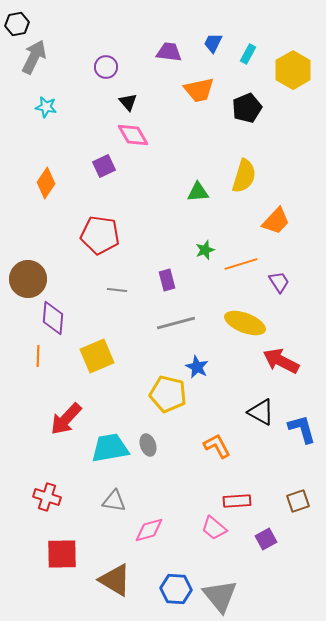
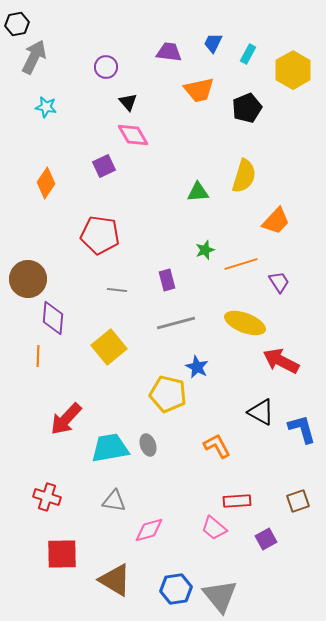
yellow square at (97, 356): moved 12 px right, 9 px up; rotated 16 degrees counterclockwise
blue hexagon at (176, 589): rotated 12 degrees counterclockwise
